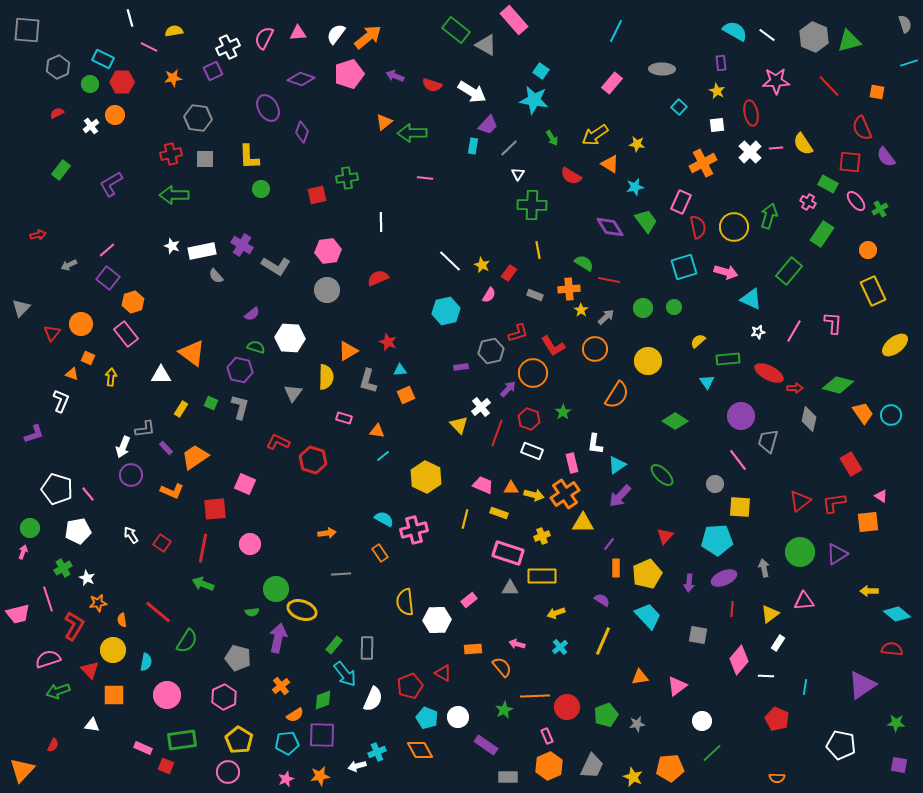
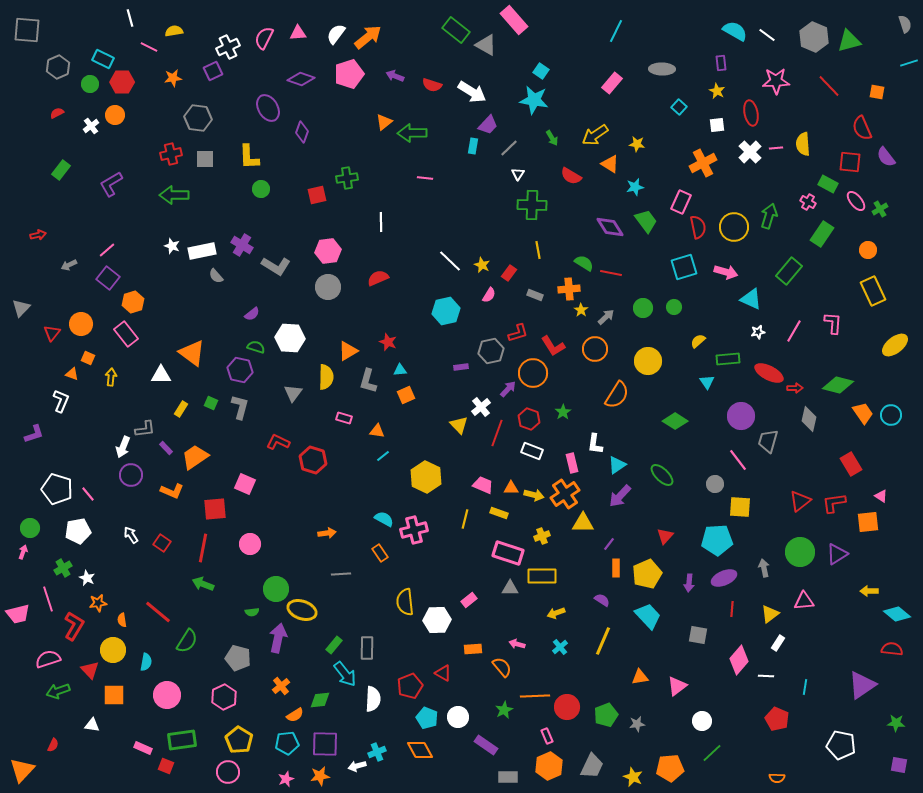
yellow semicircle at (803, 144): rotated 30 degrees clockwise
red line at (609, 280): moved 2 px right, 7 px up
gray circle at (327, 290): moved 1 px right, 3 px up
white semicircle at (373, 699): rotated 20 degrees counterclockwise
green diamond at (323, 700): moved 3 px left; rotated 15 degrees clockwise
purple square at (322, 735): moved 3 px right, 9 px down
